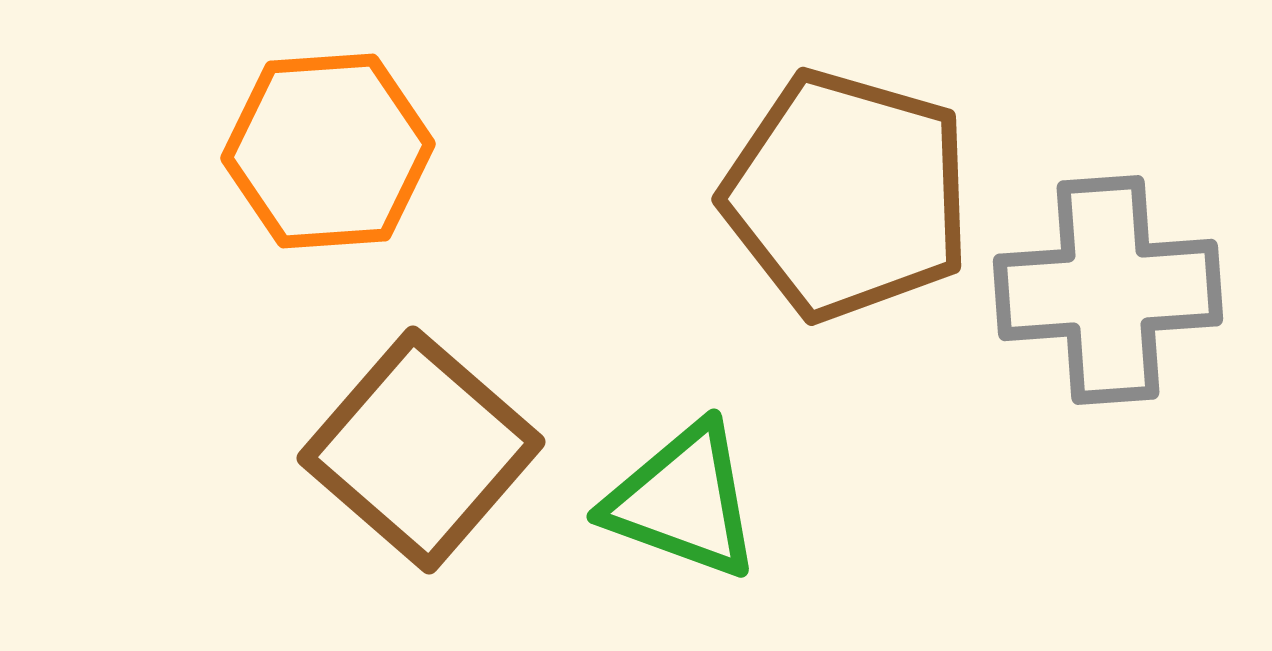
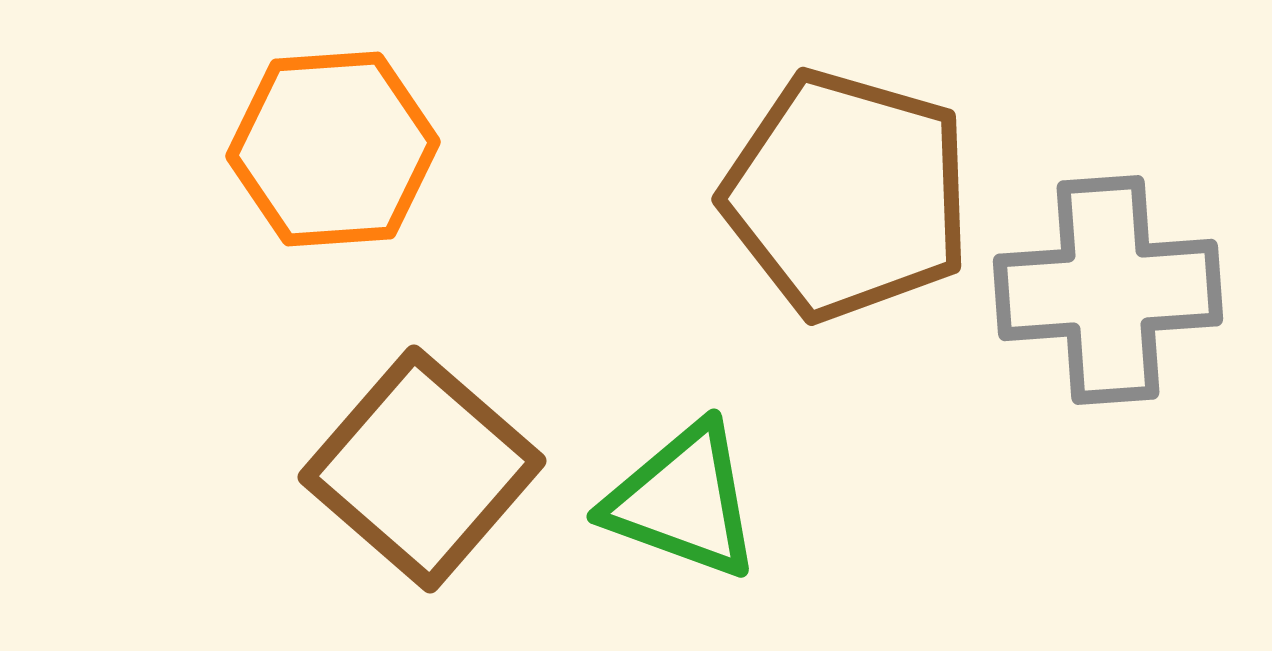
orange hexagon: moved 5 px right, 2 px up
brown square: moved 1 px right, 19 px down
